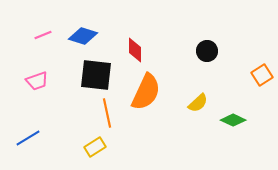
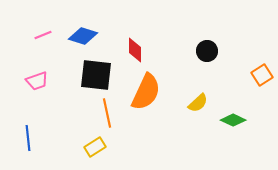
blue line: rotated 65 degrees counterclockwise
